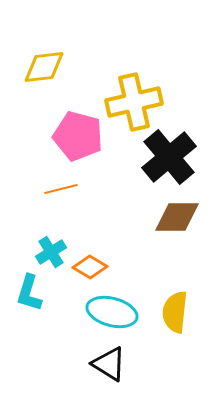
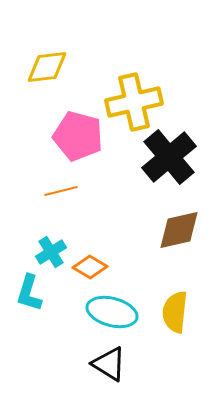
yellow diamond: moved 3 px right
orange line: moved 2 px down
brown diamond: moved 2 px right, 13 px down; rotated 12 degrees counterclockwise
